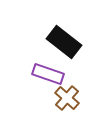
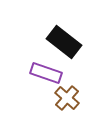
purple rectangle: moved 2 px left, 1 px up
